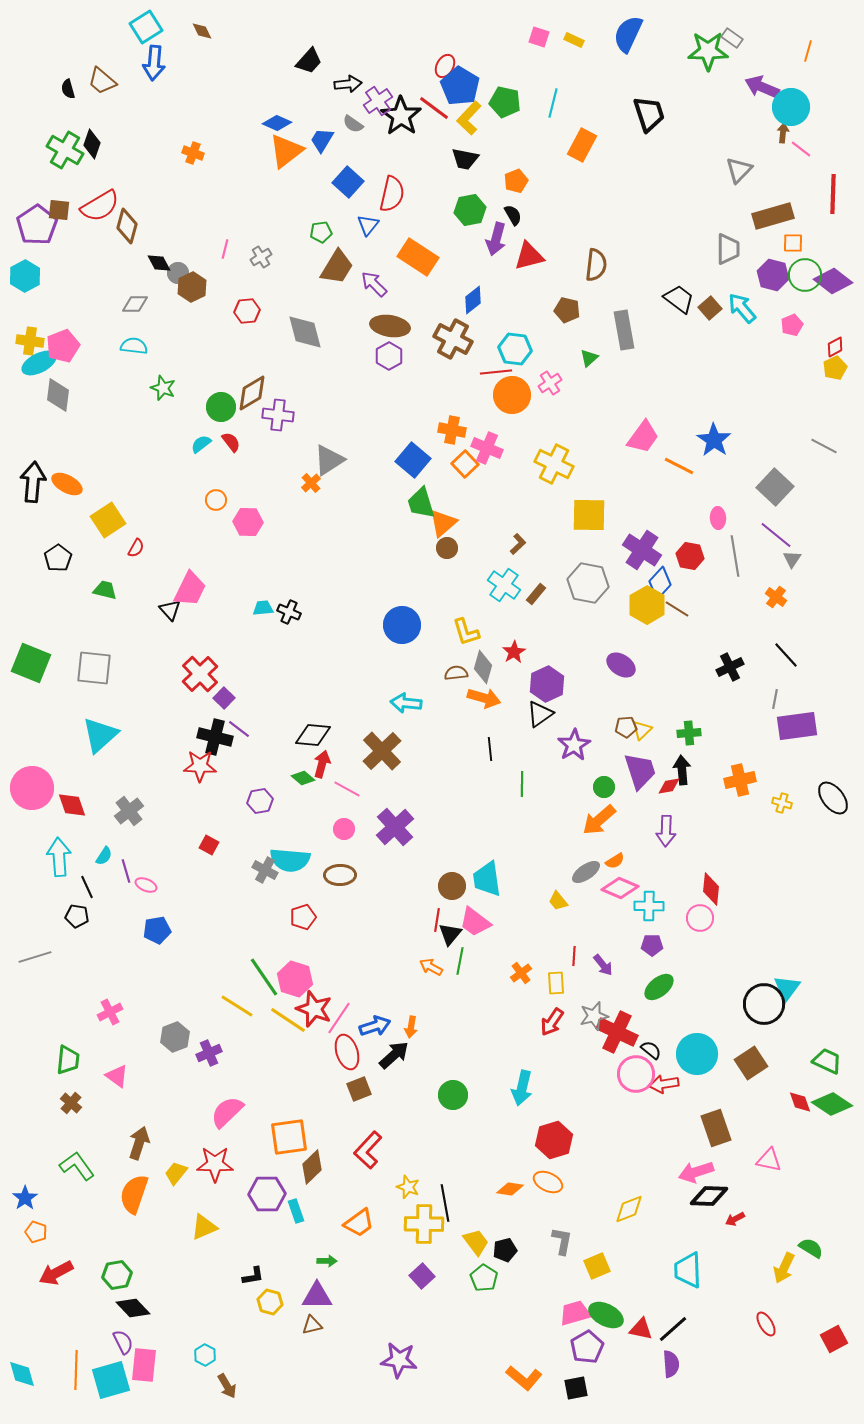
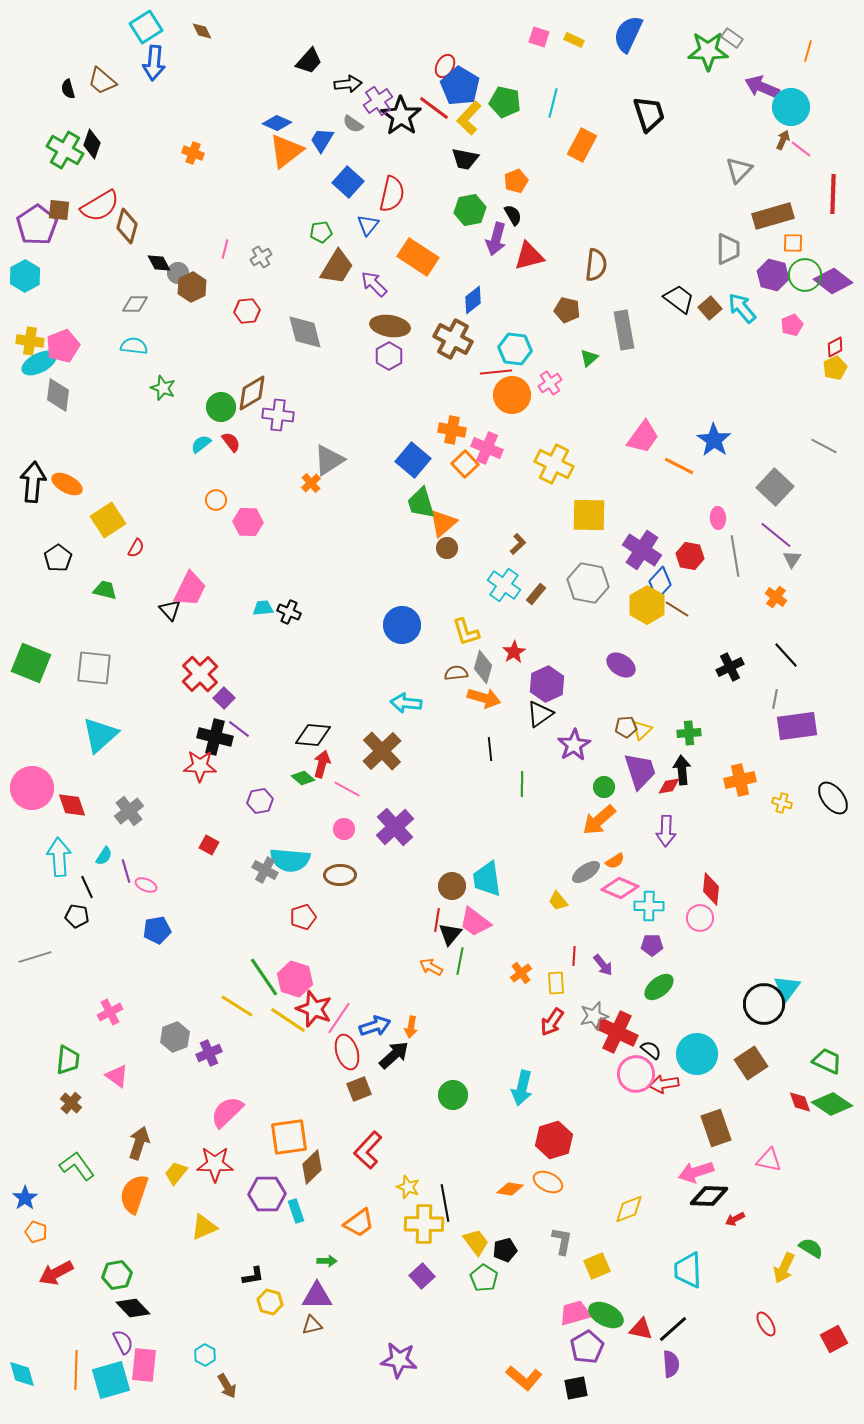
brown arrow at (783, 133): moved 7 px down; rotated 18 degrees clockwise
